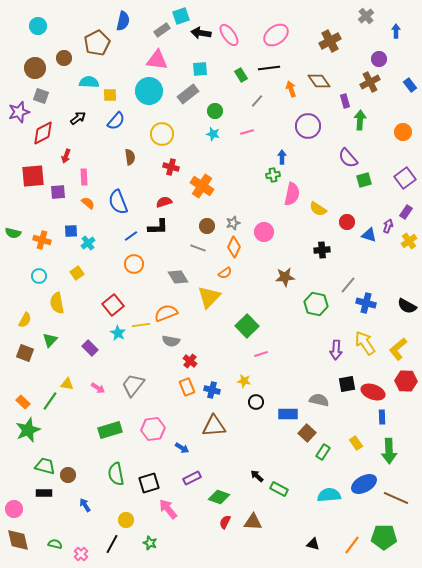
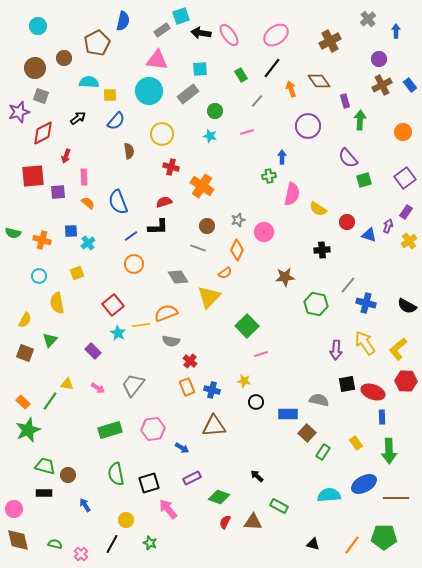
gray cross at (366, 16): moved 2 px right, 3 px down
black line at (269, 68): moved 3 px right; rotated 45 degrees counterclockwise
brown cross at (370, 82): moved 12 px right, 3 px down
cyan star at (213, 134): moved 3 px left, 2 px down
brown semicircle at (130, 157): moved 1 px left, 6 px up
green cross at (273, 175): moved 4 px left, 1 px down
gray star at (233, 223): moved 5 px right, 3 px up
orange diamond at (234, 247): moved 3 px right, 3 px down
yellow square at (77, 273): rotated 16 degrees clockwise
purple rectangle at (90, 348): moved 3 px right, 3 px down
green rectangle at (279, 489): moved 17 px down
brown line at (396, 498): rotated 25 degrees counterclockwise
